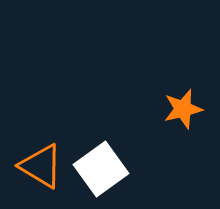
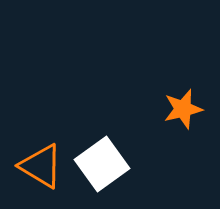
white square: moved 1 px right, 5 px up
